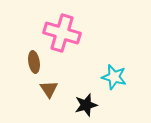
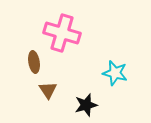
cyan star: moved 1 px right, 4 px up
brown triangle: moved 1 px left, 1 px down
